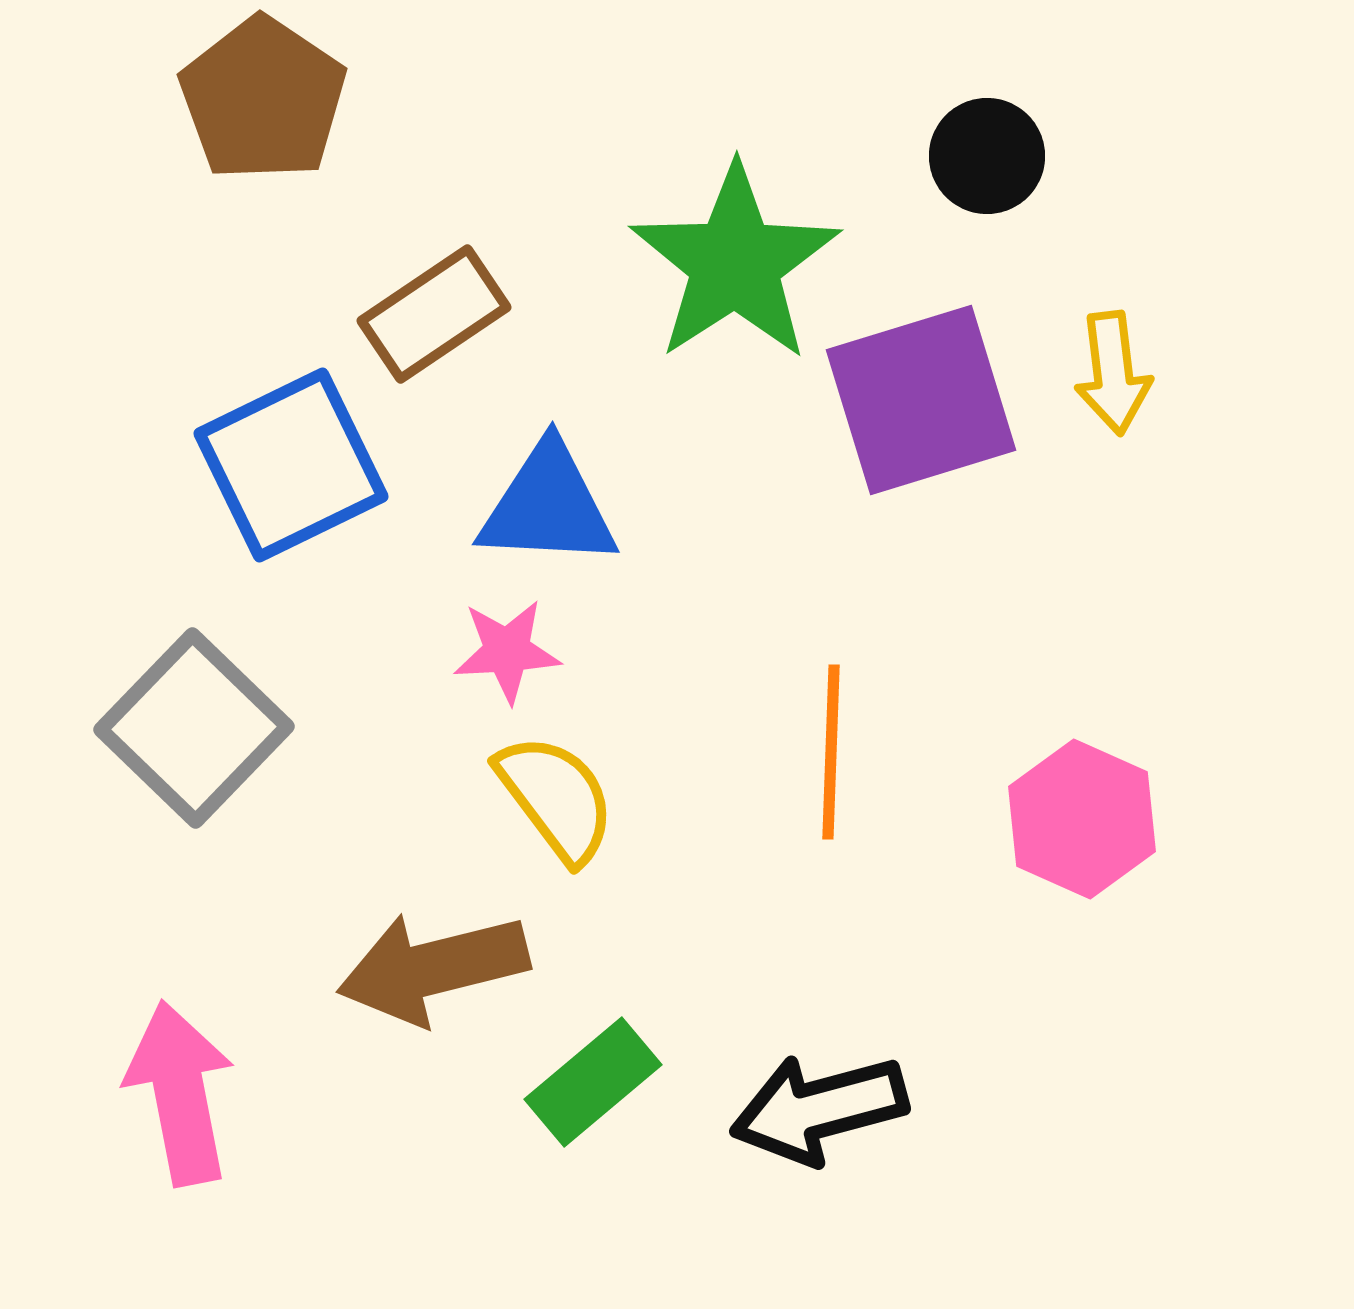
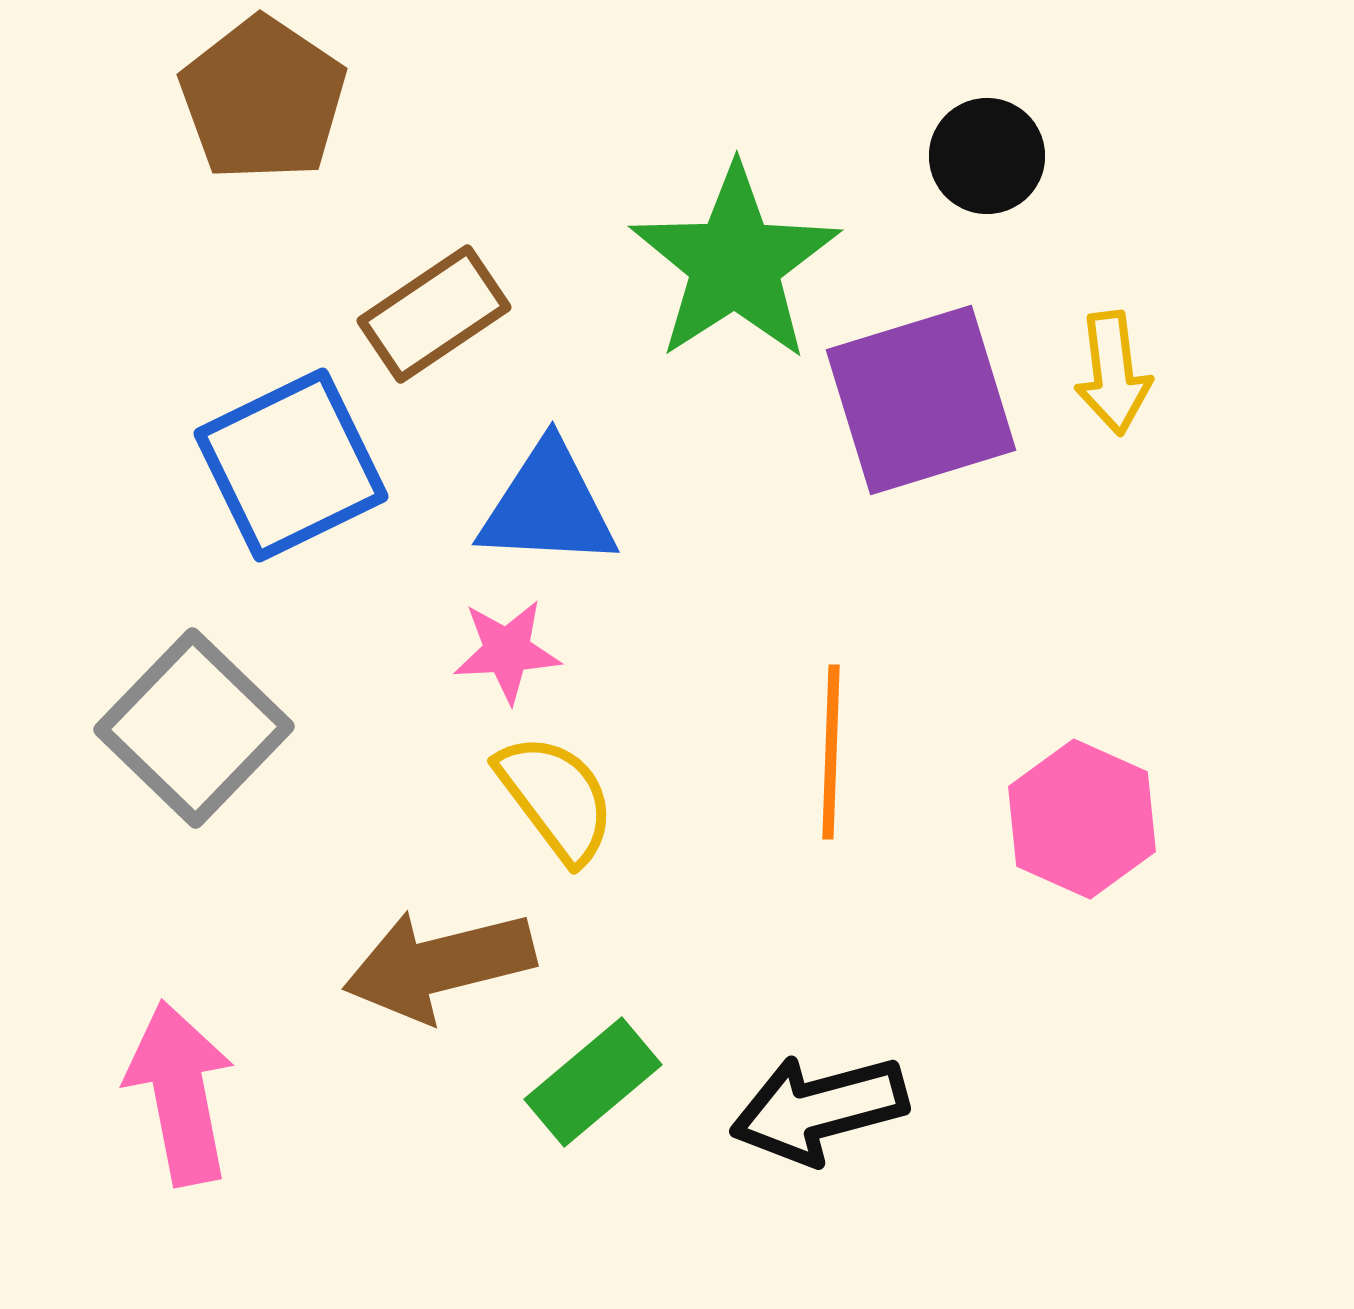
brown arrow: moved 6 px right, 3 px up
